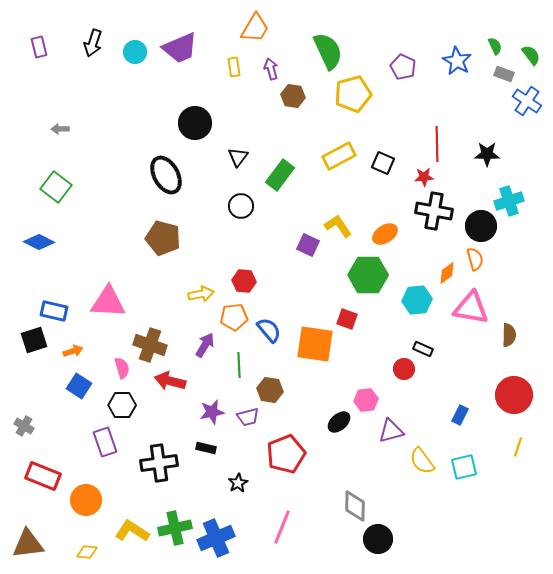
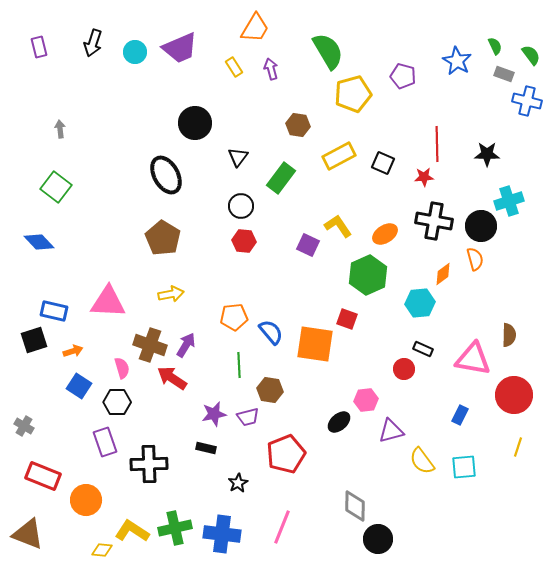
green semicircle at (328, 51): rotated 6 degrees counterclockwise
yellow rectangle at (234, 67): rotated 24 degrees counterclockwise
purple pentagon at (403, 67): moved 9 px down; rotated 10 degrees counterclockwise
brown hexagon at (293, 96): moved 5 px right, 29 px down
blue cross at (527, 101): rotated 20 degrees counterclockwise
gray arrow at (60, 129): rotated 84 degrees clockwise
green rectangle at (280, 175): moved 1 px right, 3 px down
black cross at (434, 211): moved 10 px down
brown pentagon at (163, 238): rotated 16 degrees clockwise
blue diamond at (39, 242): rotated 20 degrees clockwise
orange diamond at (447, 273): moved 4 px left, 1 px down
green hexagon at (368, 275): rotated 24 degrees counterclockwise
red hexagon at (244, 281): moved 40 px up
yellow arrow at (201, 294): moved 30 px left
cyan hexagon at (417, 300): moved 3 px right, 3 px down
pink triangle at (471, 308): moved 2 px right, 51 px down
blue semicircle at (269, 330): moved 2 px right, 2 px down
purple arrow at (205, 345): moved 19 px left
red arrow at (170, 381): moved 2 px right, 3 px up; rotated 20 degrees clockwise
black hexagon at (122, 405): moved 5 px left, 3 px up
purple star at (212, 412): moved 2 px right, 2 px down
black cross at (159, 463): moved 10 px left, 1 px down; rotated 6 degrees clockwise
cyan square at (464, 467): rotated 8 degrees clockwise
blue cross at (216, 538): moved 6 px right, 4 px up; rotated 30 degrees clockwise
brown triangle at (28, 544): moved 10 px up; rotated 28 degrees clockwise
yellow diamond at (87, 552): moved 15 px right, 2 px up
